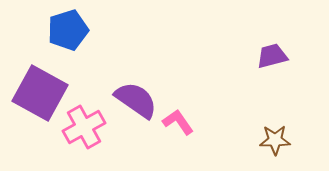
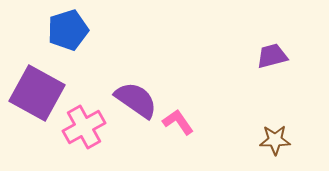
purple square: moved 3 px left
